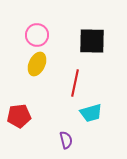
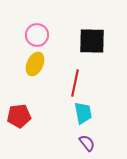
yellow ellipse: moved 2 px left
cyan trapezoid: moved 8 px left; rotated 85 degrees counterclockwise
purple semicircle: moved 21 px right, 3 px down; rotated 24 degrees counterclockwise
